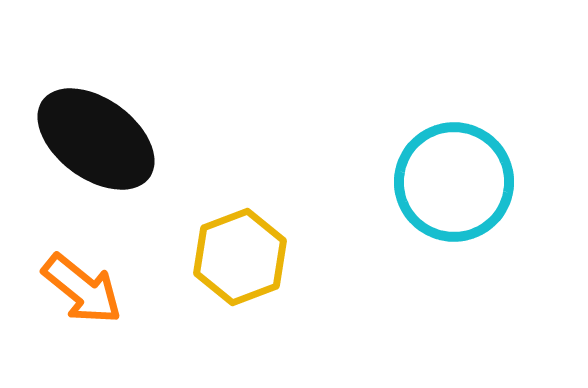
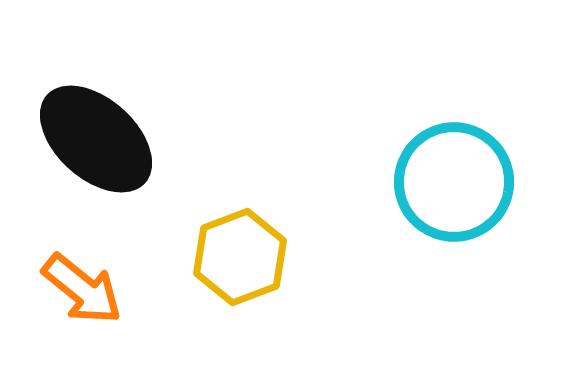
black ellipse: rotated 6 degrees clockwise
